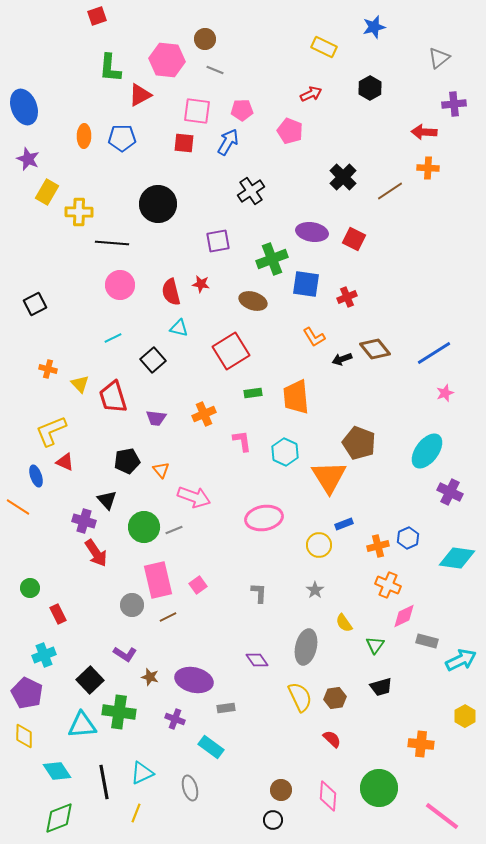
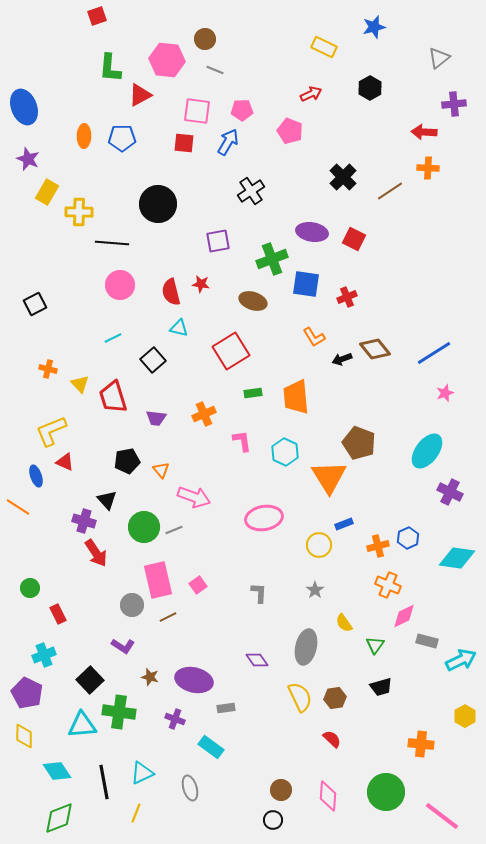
purple L-shape at (125, 654): moved 2 px left, 8 px up
green circle at (379, 788): moved 7 px right, 4 px down
